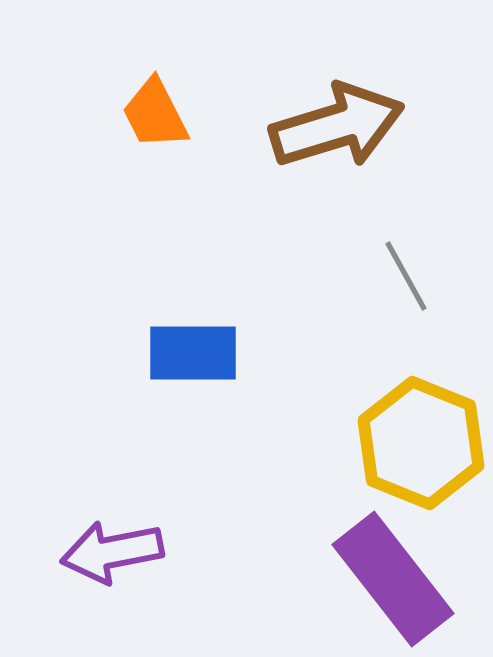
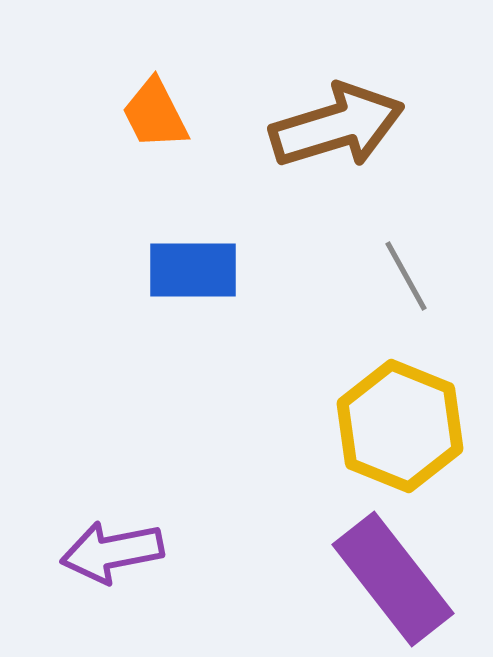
blue rectangle: moved 83 px up
yellow hexagon: moved 21 px left, 17 px up
